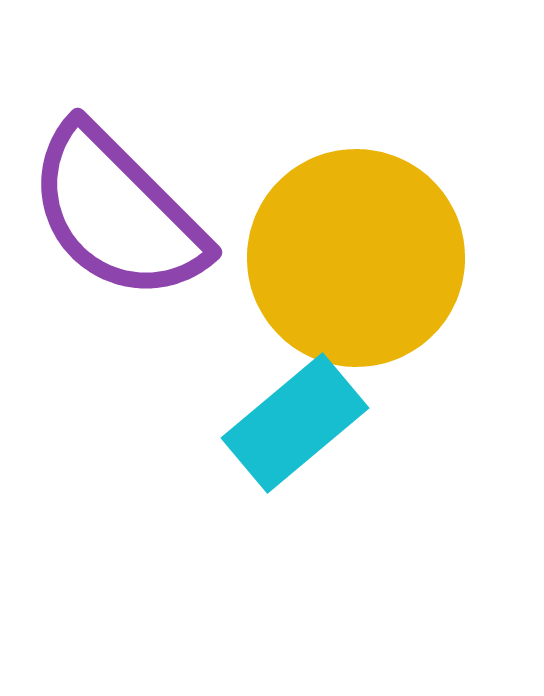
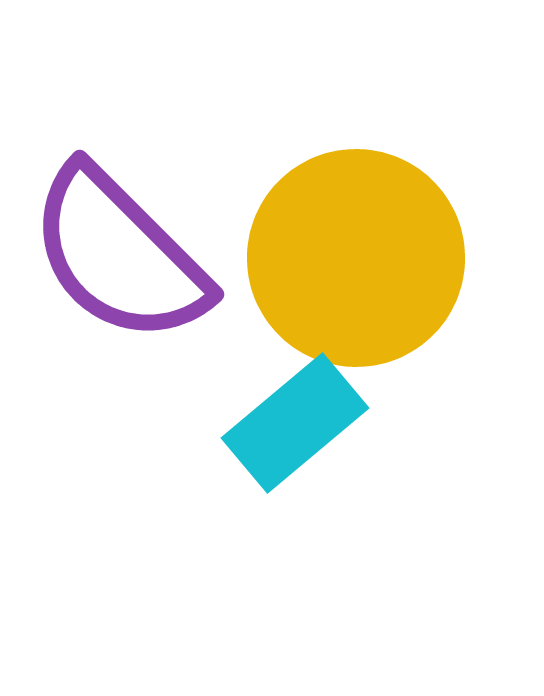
purple semicircle: moved 2 px right, 42 px down
